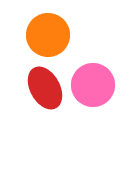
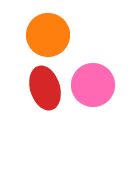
red ellipse: rotated 12 degrees clockwise
